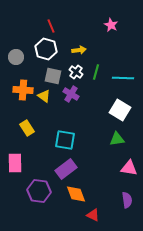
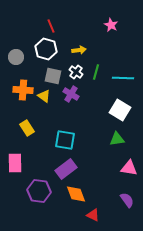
purple semicircle: rotated 28 degrees counterclockwise
